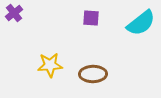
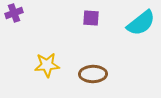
purple cross: rotated 18 degrees clockwise
yellow star: moved 3 px left
